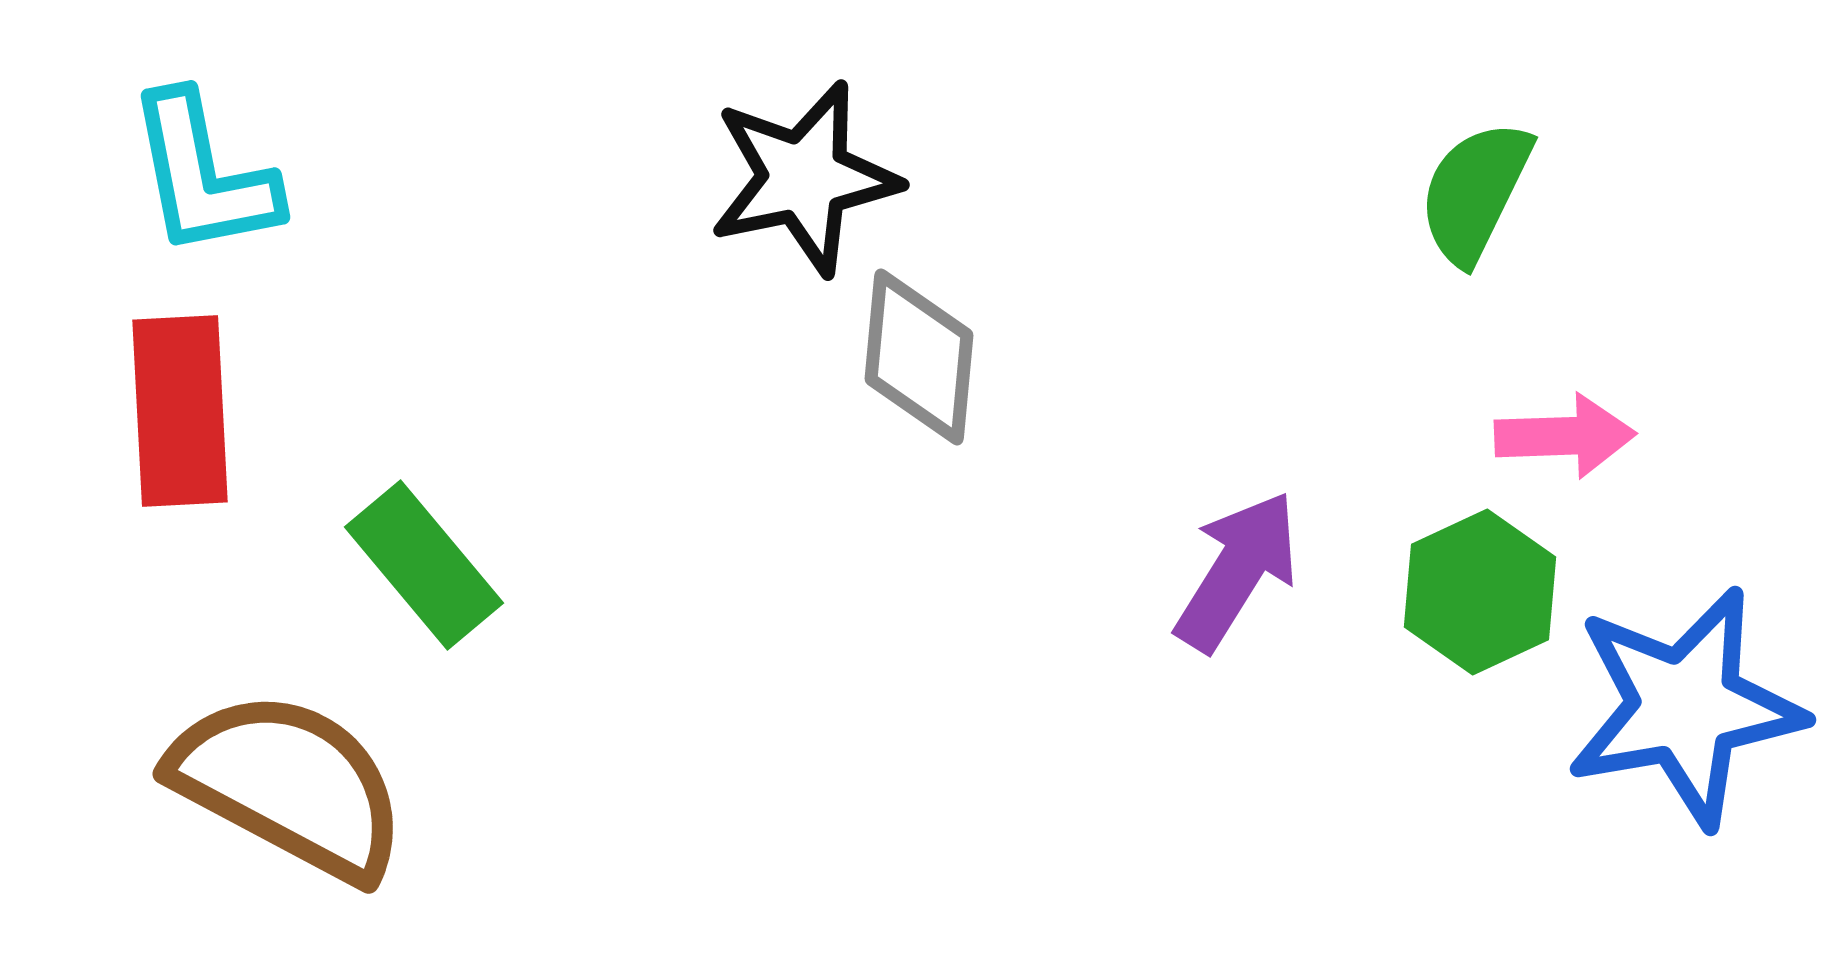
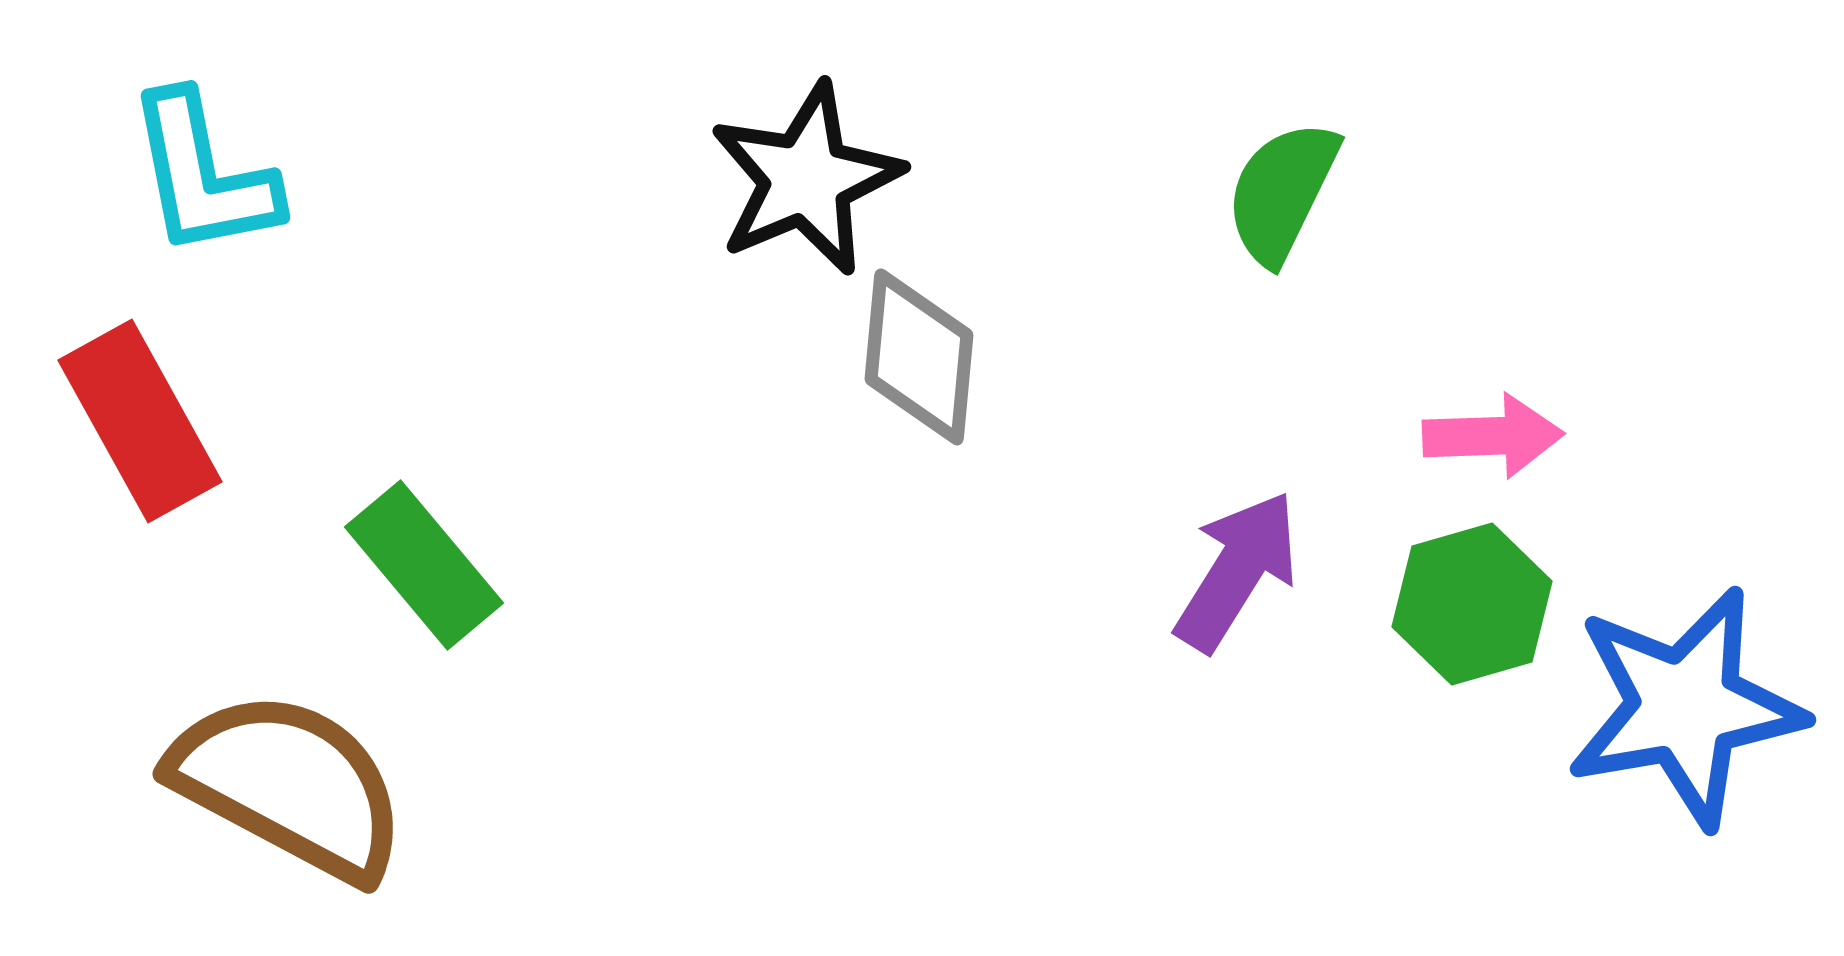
black star: moved 2 px right, 1 px down; rotated 11 degrees counterclockwise
green semicircle: moved 193 px left
red rectangle: moved 40 px left, 10 px down; rotated 26 degrees counterclockwise
pink arrow: moved 72 px left
green hexagon: moved 8 px left, 12 px down; rotated 9 degrees clockwise
